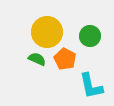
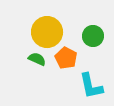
green circle: moved 3 px right
orange pentagon: moved 1 px right, 1 px up
